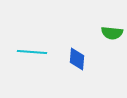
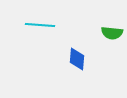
cyan line: moved 8 px right, 27 px up
